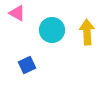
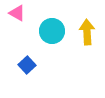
cyan circle: moved 1 px down
blue square: rotated 18 degrees counterclockwise
